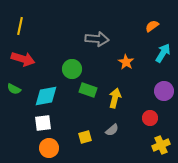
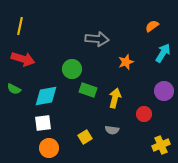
orange star: rotated 21 degrees clockwise
red circle: moved 6 px left, 4 px up
gray semicircle: rotated 48 degrees clockwise
yellow square: rotated 16 degrees counterclockwise
